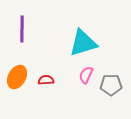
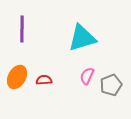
cyan triangle: moved 1 px left, 5 px up
pink semicircle: moved 1 px right, 1 px down
red semicircle: moved 2 px left
gray pentagon: rotated 20 degrees counterclockwise
